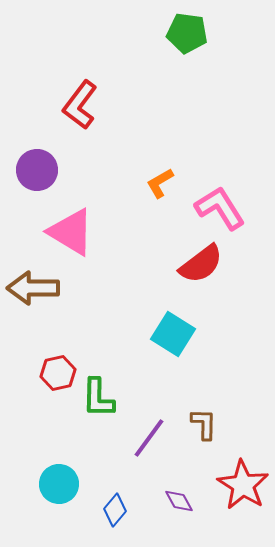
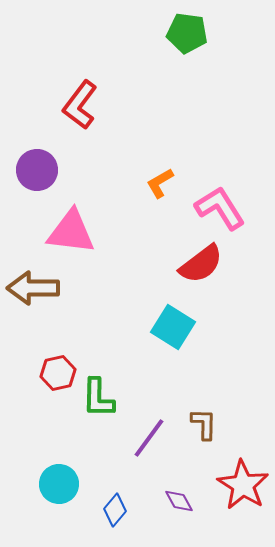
pink triangle: rotated 24 degrees counterclockwise
cyan square: moved 7 px up
